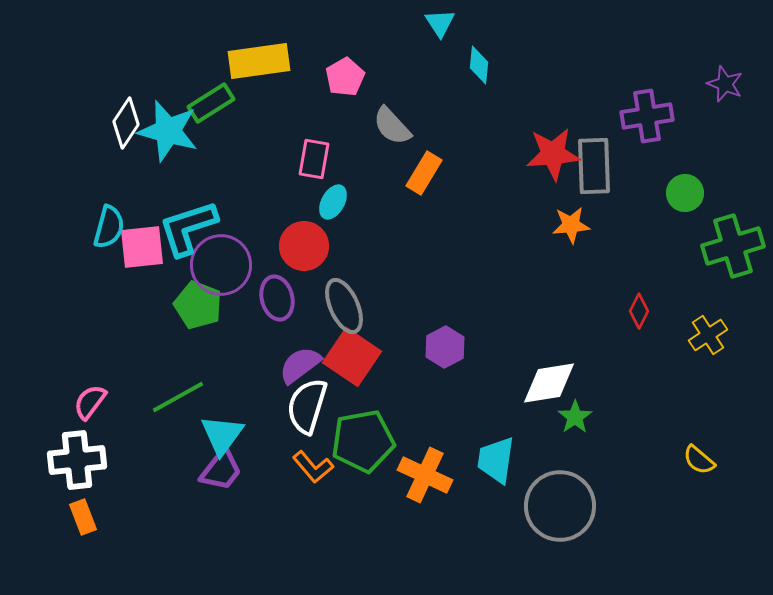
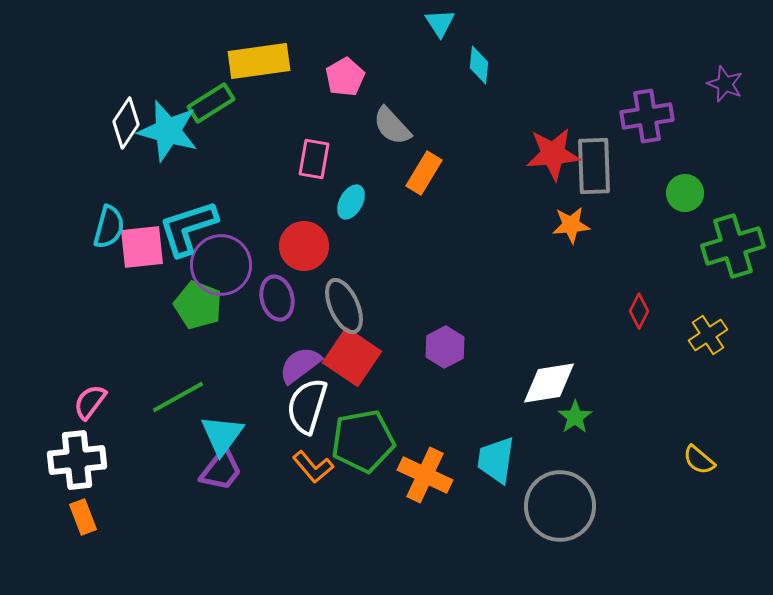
cyan ellipse at (333, 202): moved 18 px right
